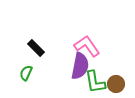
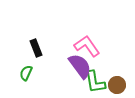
black rectangle: rotated 24 degrees clockwise
purple semicircle: rotated 48 degrees counterclockwise
brown circle: moved 1 px right, 1 px down
